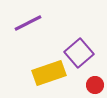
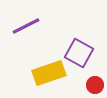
purple line: moved 2 px left, 3 px down
purple square: rotated 20 degrees counterclockwise
